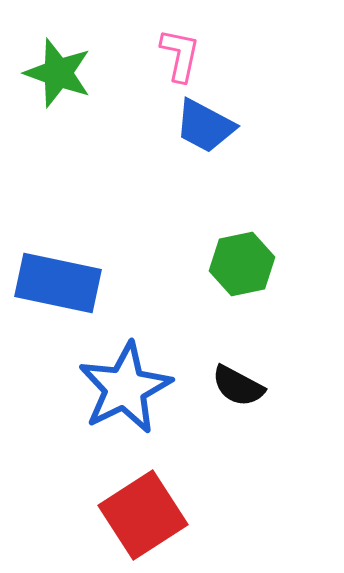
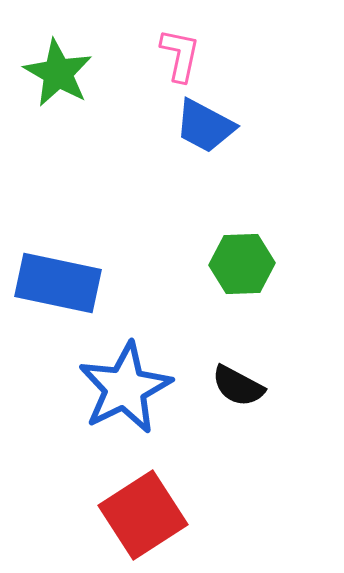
green star: rotated 10 degrees clockwise
green hexagon: rotated 10 degrees clockwise
